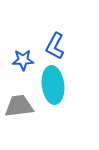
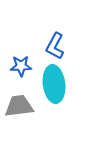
blue star: moved 2 px left, 6 px down
cyan ellipse: moved 1 px right, 1 px up
